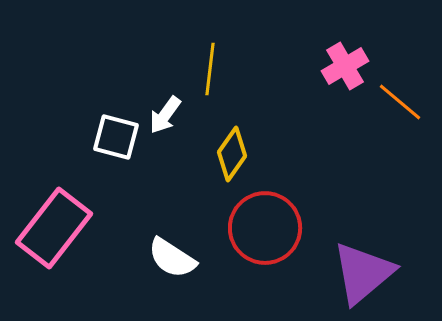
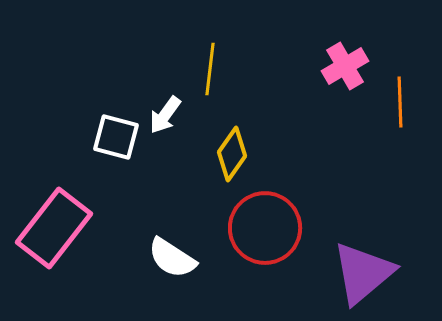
orange line: rotated 48 degrees clockwise
